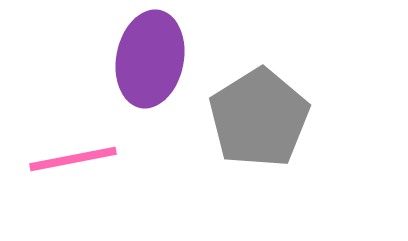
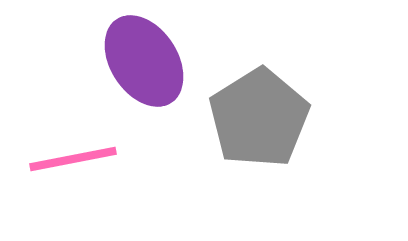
purple ellipse: moved 6 px left, 2 px down; rotated 44 degrees counterclockwise
